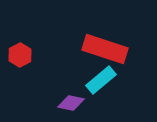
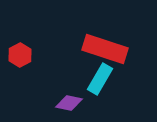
cyan rectangle: moved 1 px left, 1 px up; rotated 20 degrees counterclockwise
purple diamond: moved 2 px left
